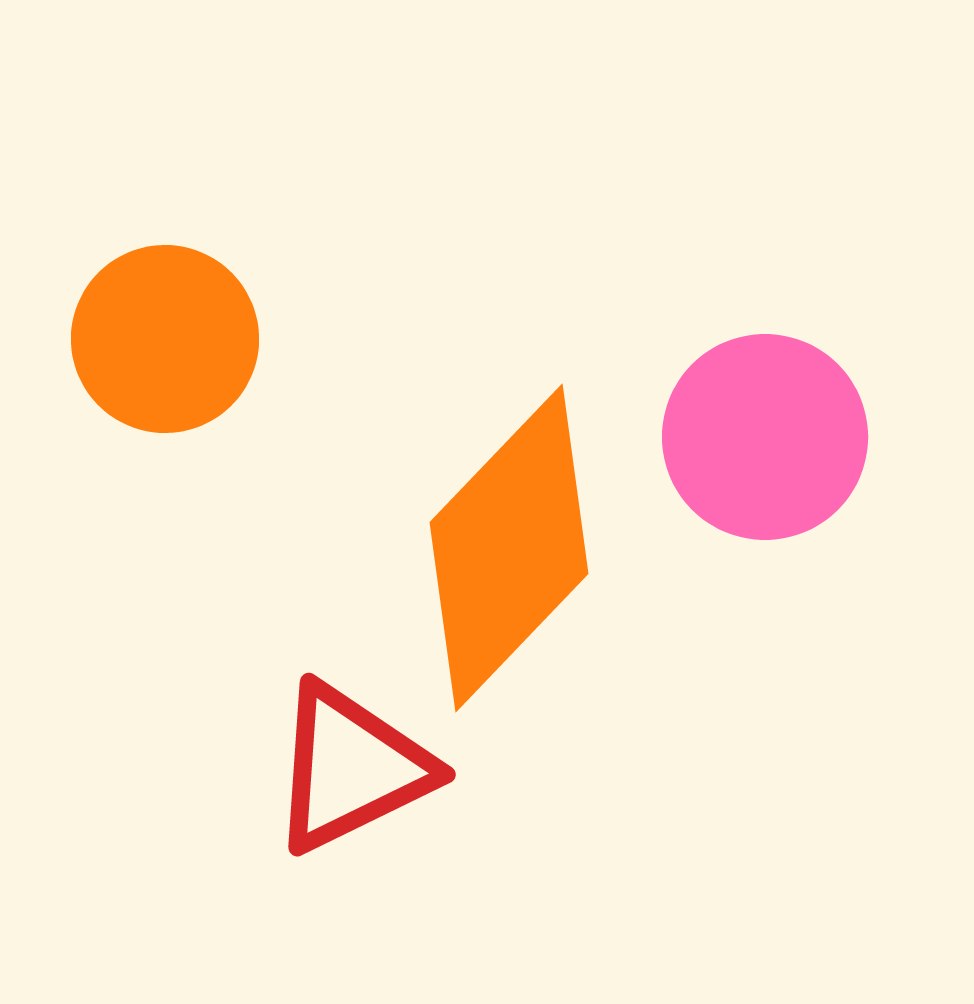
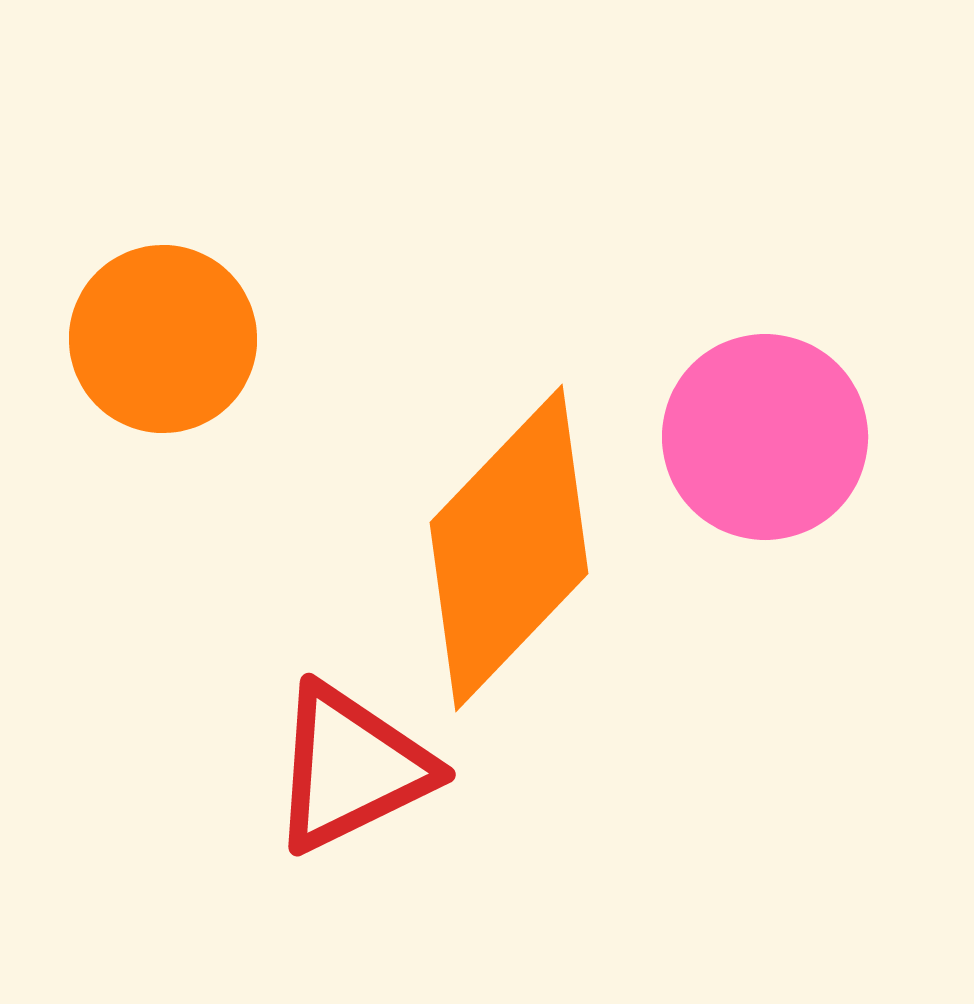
orange circle: moved 2 px left
